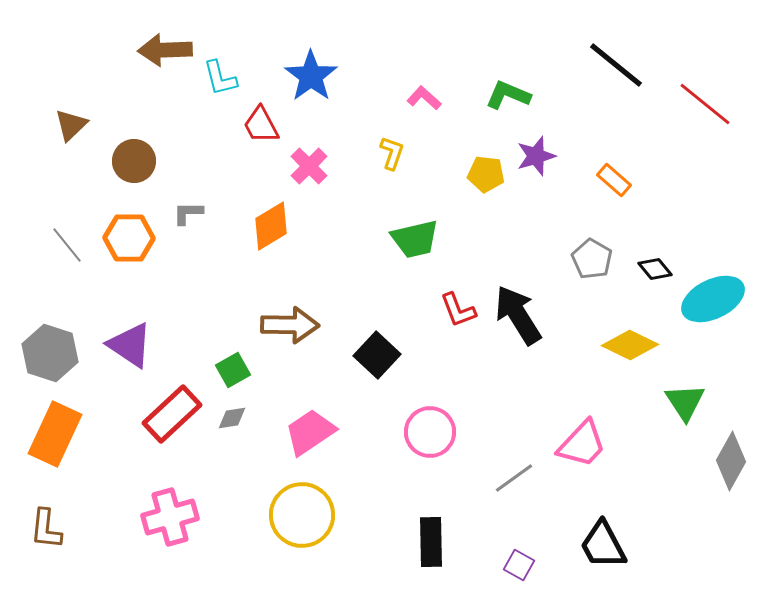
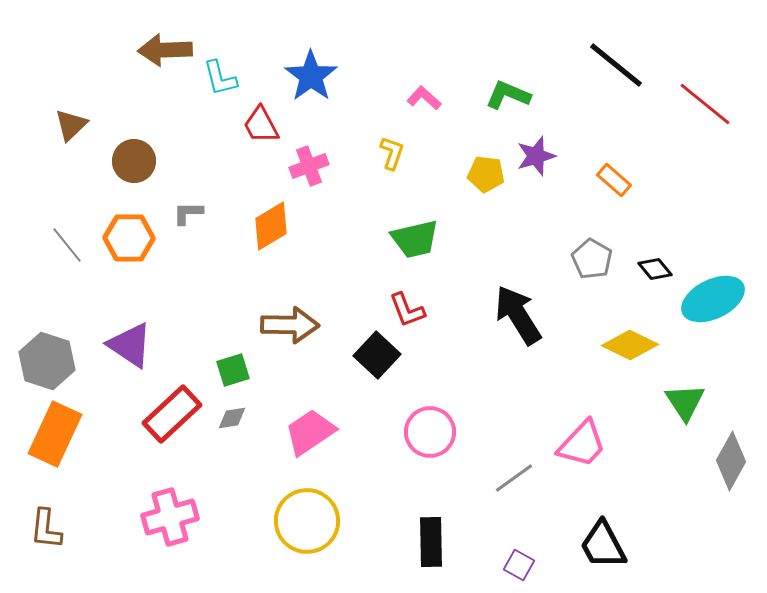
pink cross at (309, 166): rotated 24 degrees clockwise
red L-shape at (458, 310): moved 51 px left
gray hexagon at (50, 353): moved 3 px left, 8 px down
green square at (233, 370): rotated 12 degrees clockwise
yellow circle at (302, 515): moved 5 px right, 6 px down
